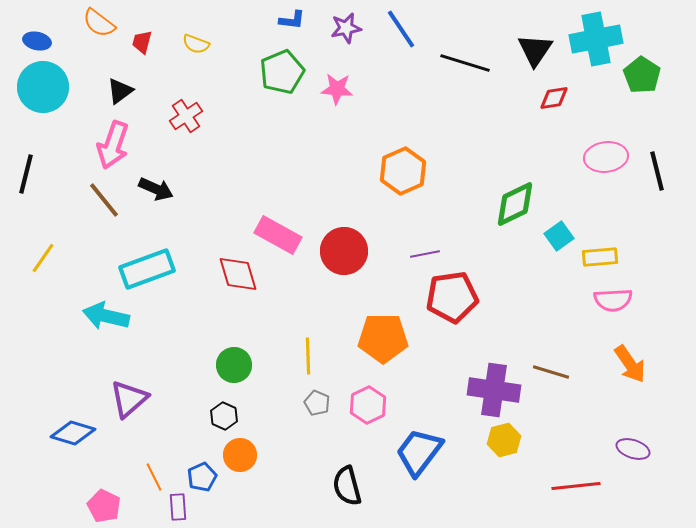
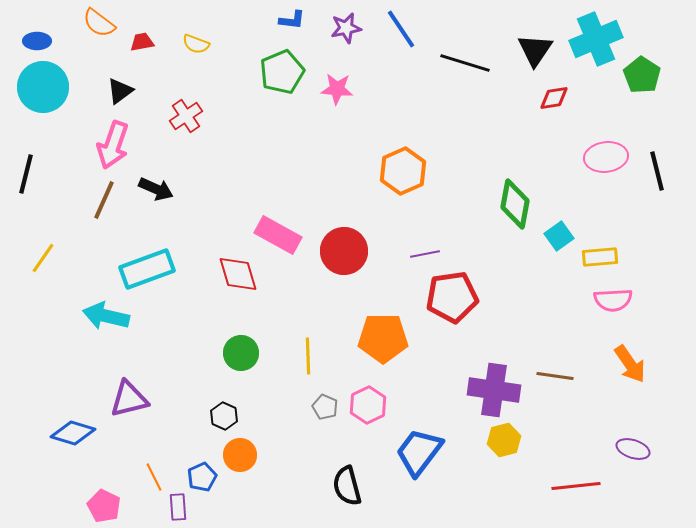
cyan cross at (596, 39): rotated 12 degrees counterclockwise
blue ellipse at (37, 41): rotated 12 degrees counterclockwise
red trapezoid at (142, 42): rotated 65 degrees clockwise
brown line at (104, 200): rotated 63 degrees clockwise
green diamond at (515, 204): rotated 54 degrees counterclockwise
green circle at (234, 365): moved 7 px right, 12 px up
brown line at (551, 372): moved 4 px right, 4 px down; rotated 9 degrees counterclockwise
purple triangle at (129, 399): rotated 27 degrees clockwise
gray pentagon at (317, 403): moved 8 px right, 4 px down
